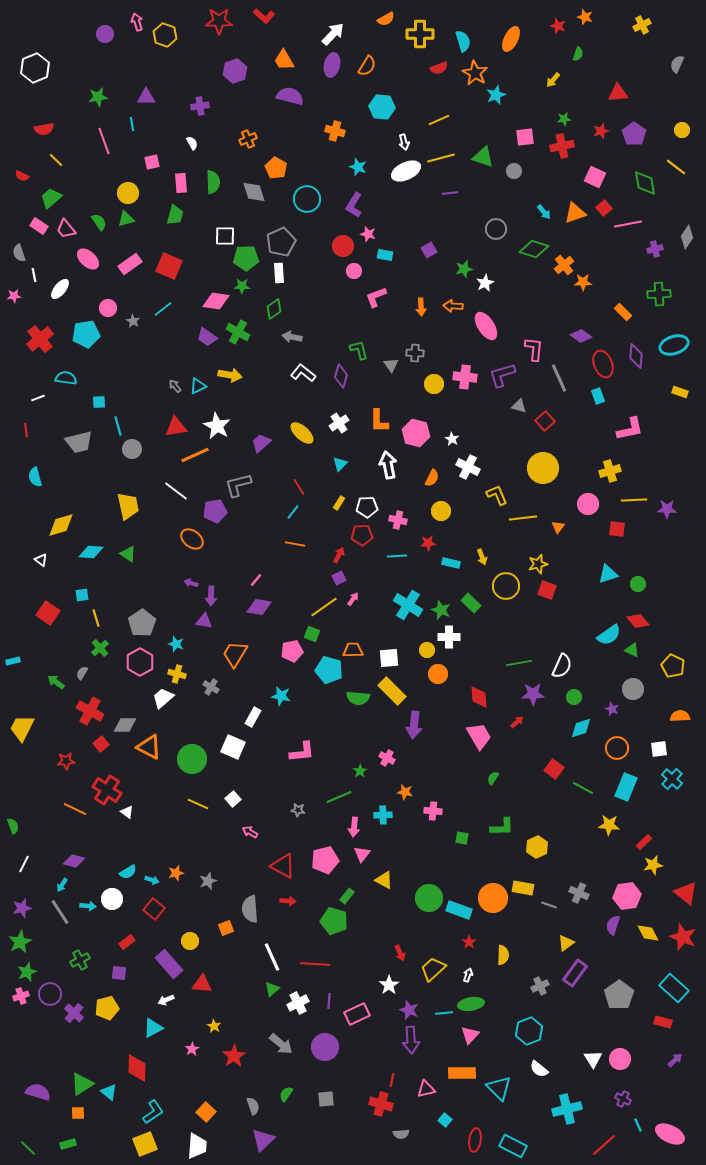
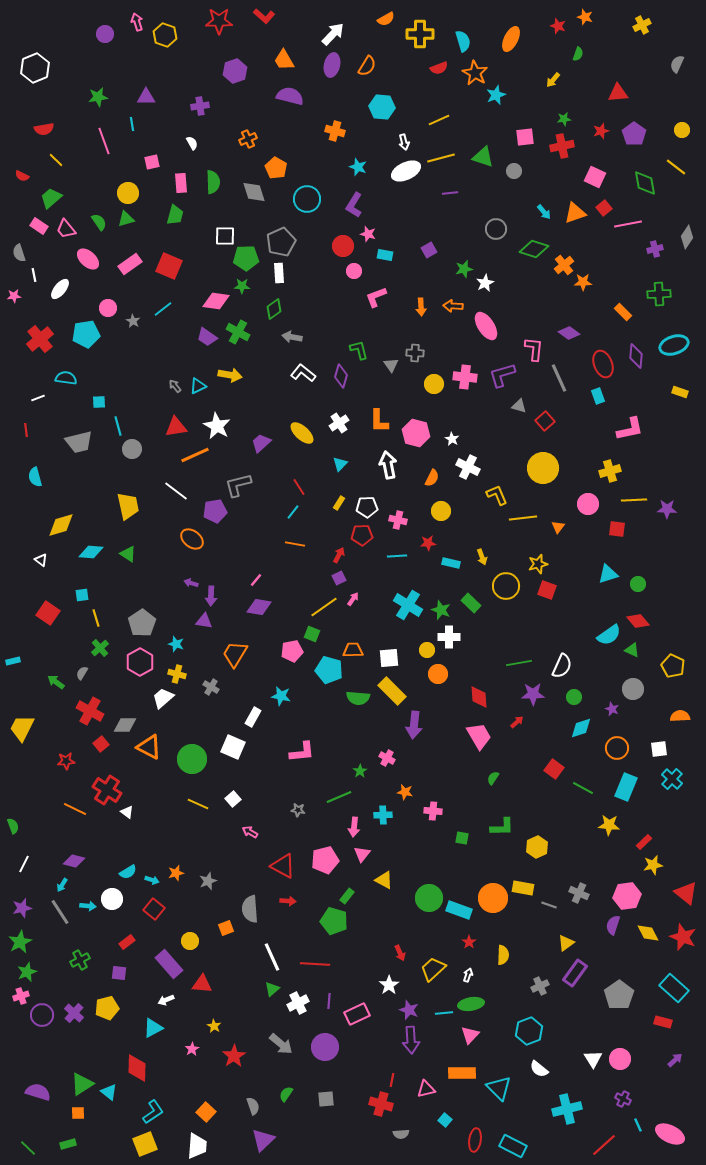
purple diamond at (581, 336): moved 12 px left, 3 px up
purple circle at (50, 994): moved 8 px left, 21 px down
